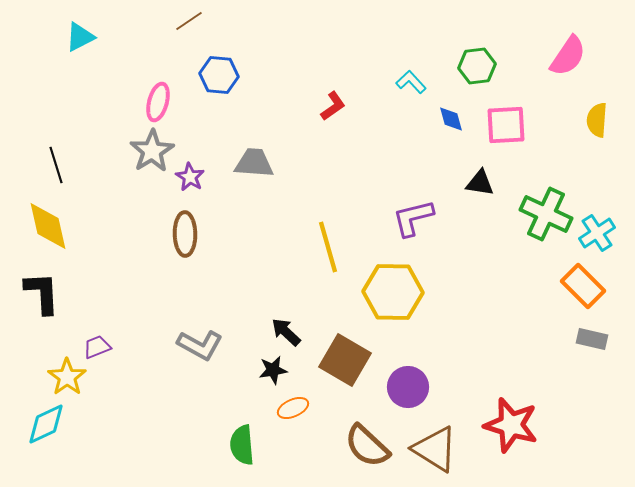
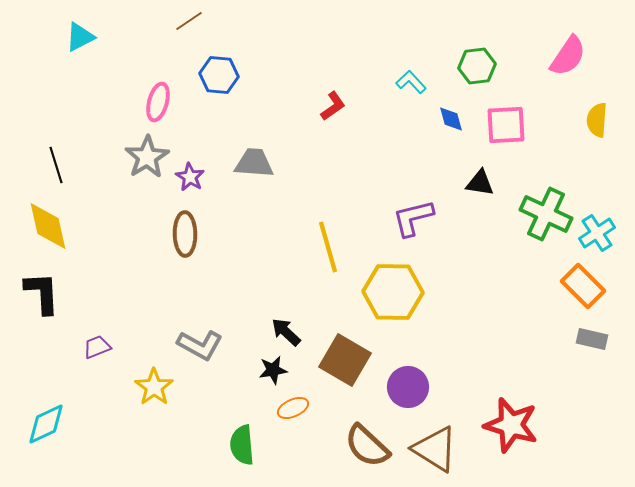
gray star: moved 5 px left, 6 px down
yellow star: moved 87 px right, 10 px down
